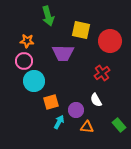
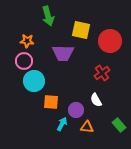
orange square: rotated 21 degrees clockwise
cyan arrow: moved 3 px right, 2 px down
